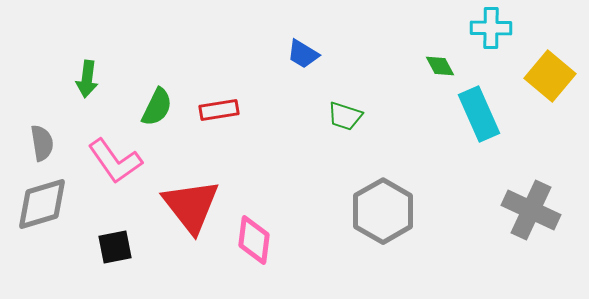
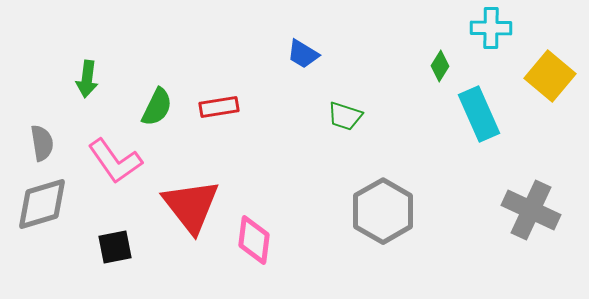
green diamond: rotated 60 degrees clockwise
red rectangle: moved 3 px up
